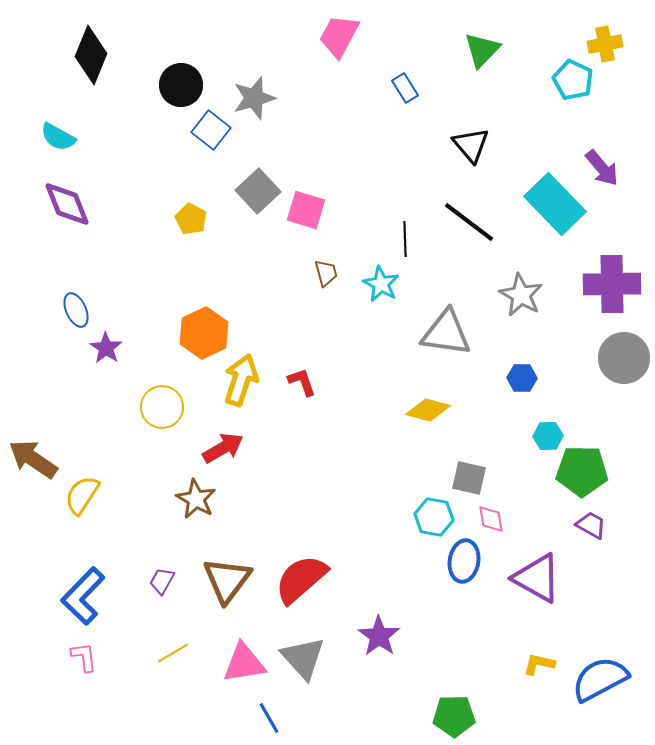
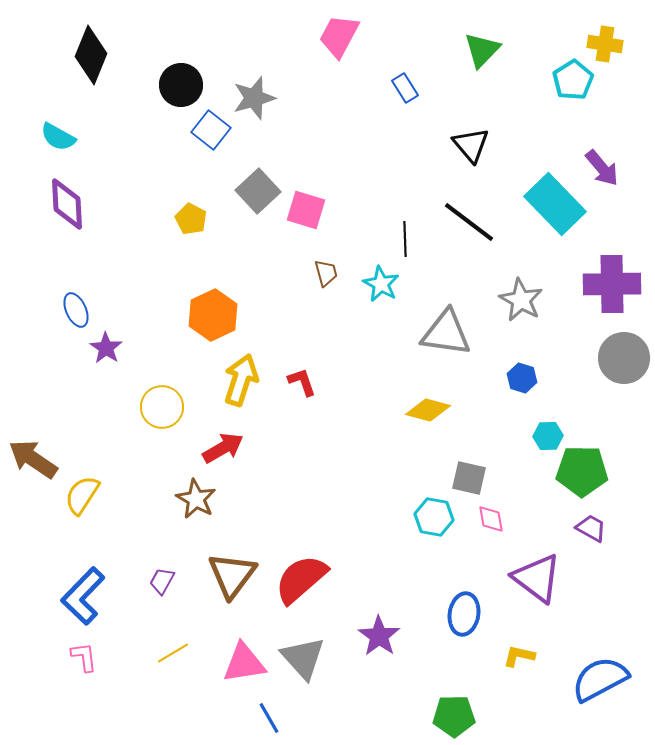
yellow cross at (605, 44): rotated 20 degrees clockwise
cyan pentagon at (573, 80): rotated 15 degrees clockwise
purple diamond at (67, 204): rotated 18 degrees clockwise
gray star at (521, 295): moved 5 px down
orange hexagon at (204, 333): moved 9 px right, 18 px up
blue hexagon at (522, 378): rotated 16 degrees clockwise
purple trapezoid at (591, 525): moved 3 px down
blue ellipse at (464, 561): moved 53 px down
purple triangle at (537, 578): rotated 8 degrees clockwise
brown triangle at (227, 580): moved 5 px right, 5 px up
yellow L-shape at (539, 664): moved 20 px left, 8 px up
